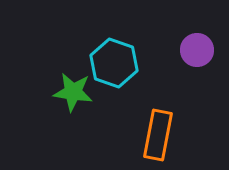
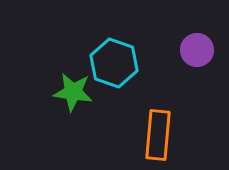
orange rectangle: rotated 6 degrees counterclockwise
